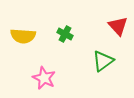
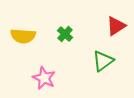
red triangle: moved 2 px left; rotated 40 degrees clockwise
green cross: rotated 14 degrees clockwise
